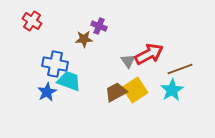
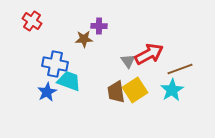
purple cross: rotated 21 degrees counterclockwise
brown trapezoid: rotated 70 degrees counterclockwise
